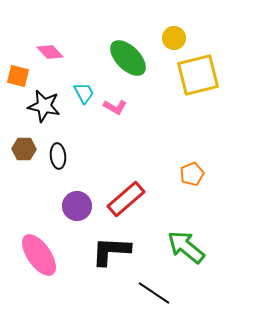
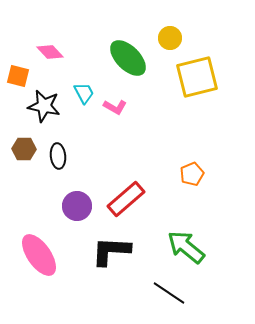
yellow circle: moved 4 px left
yellow square: moved 1 px left, 2 px down
black line: moved 15 px right
